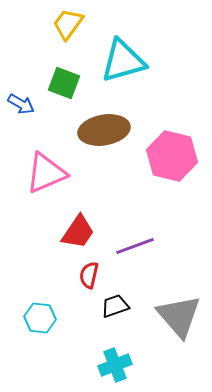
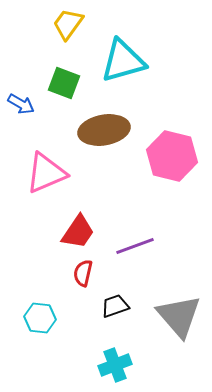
red semicircle: moved 6 px left, 2 px up
